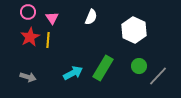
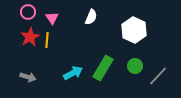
yellow line: moved 1 px left
green circle: moved 4 px left
